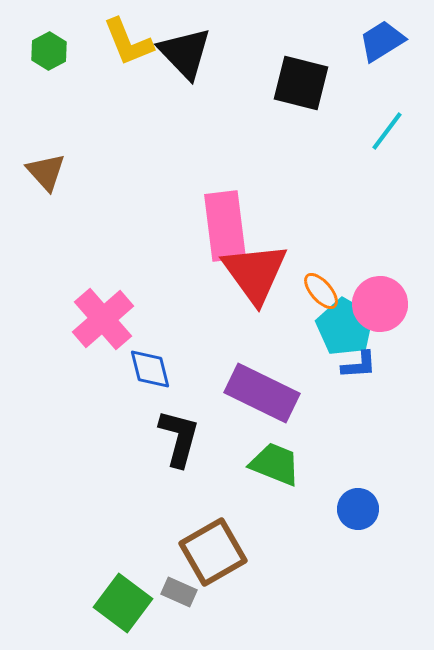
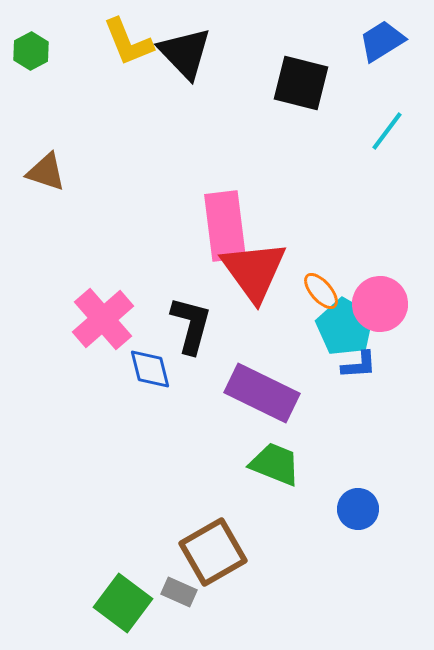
green hexagon: moved 18 px left
brown triangle: rotated 30 degrees counterclockwise
red triangle: moved 1 px left, 2 px up
black L-shape: moved 12 px right, 113 px up
